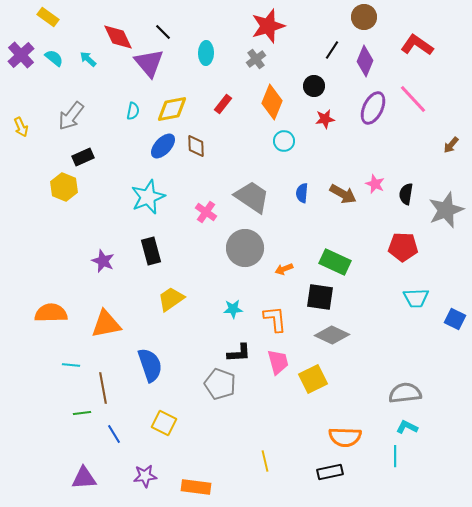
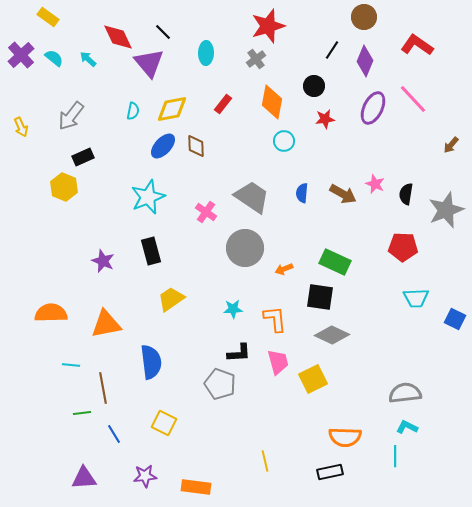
orange diamond at (272, 102): rotated 12 degrees counterclockwise
blue semicircle at (150, 365): moved 1 px right, 3 px up; rotated 12 degrees clockwise
